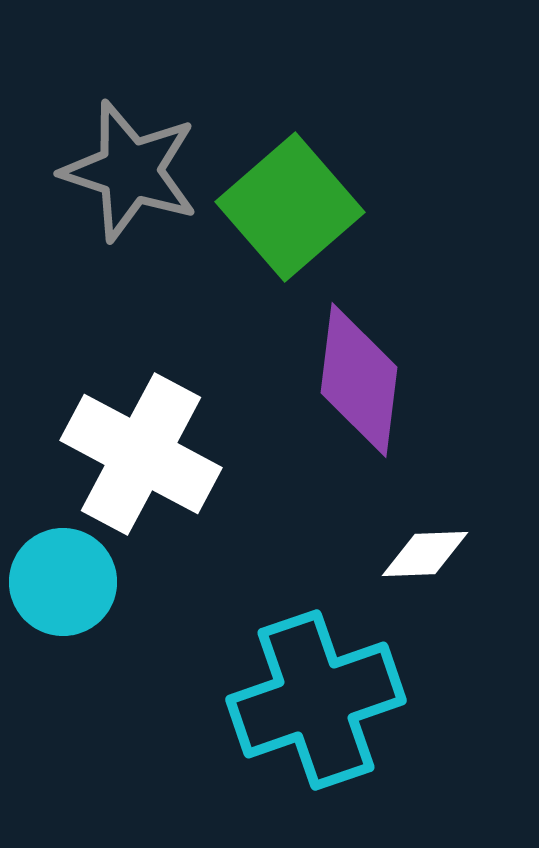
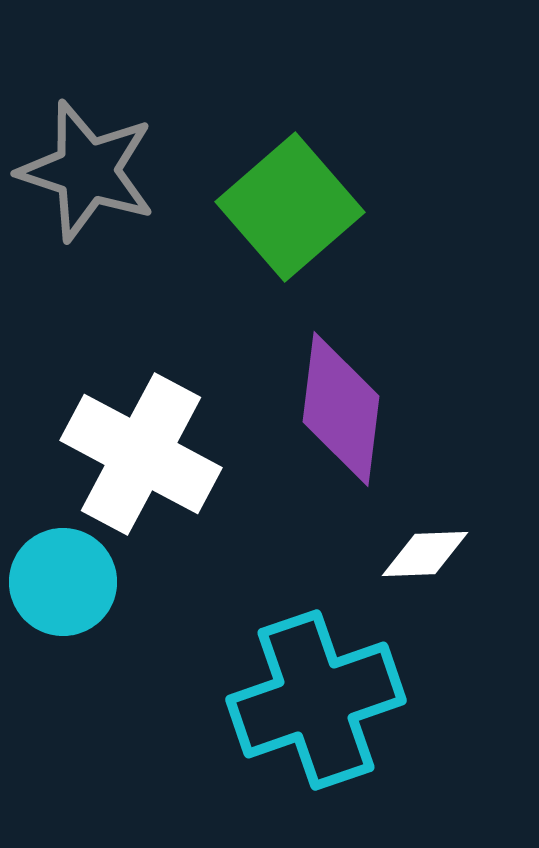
gray star: moved 43 px left
purple diamond: moved 18 px left, 29 px down
